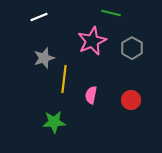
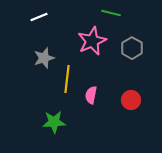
yellow line: moved 3 px right
